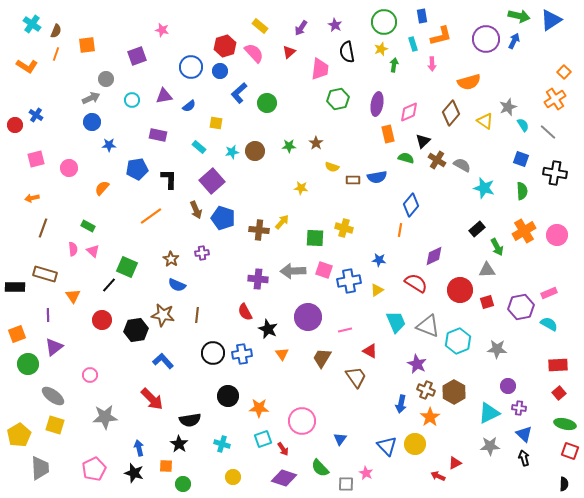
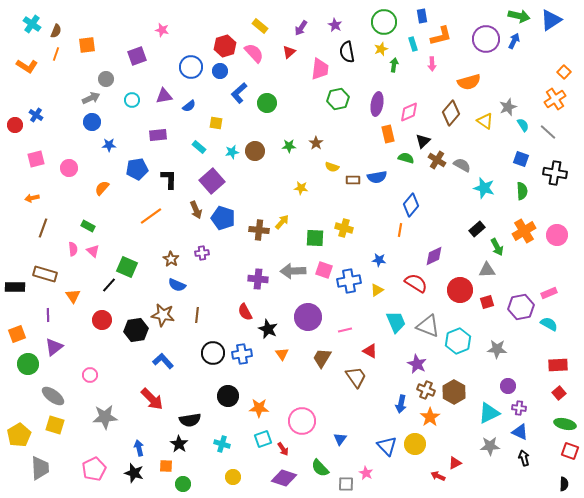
purple rectangle at (158, 135): rotated 18 degrees counterclockwise
blue triangle at (524, 434): moved 4 px left, 2 px up; rotated 18 degrees counterclockwise
